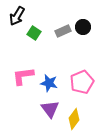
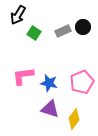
black arrow: moved 1 px right, 1 px up
purple triangle: rotated 36 degrees counterclockwise
